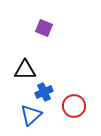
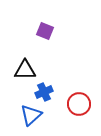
purple square: moved 1 px right, 3 px down
red circle: moved 5 px right, 2 px up
